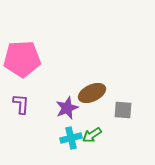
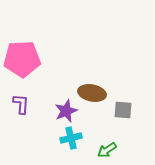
brown ellipse: rotated 36 degrees clockwise
purple star: moved 1 px left, 3 px down
green arrow: moved 15 px right, 15 px down
